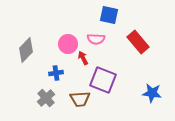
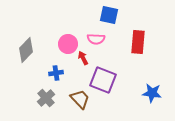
red rectangle: rotated 45 degrees clockwise
brown trapezoid: rotated 130 degrees counterclockwise
